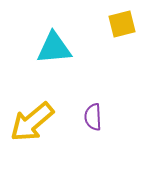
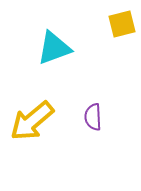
cyan triangle: rotated 15 degrees counterclockwise
yellow arrow: moved 1 px up
